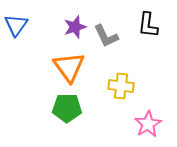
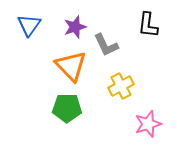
blue triangle: moved 13 px right
gray L-shape: moved 9 px down
orange triangle: moved 2 px right, 1 px up; rotated 8 degrees counterclockwise
yellow cross: rotated 35 degrees counterclockwise
pink star: rotated 12 degrees clockwise
